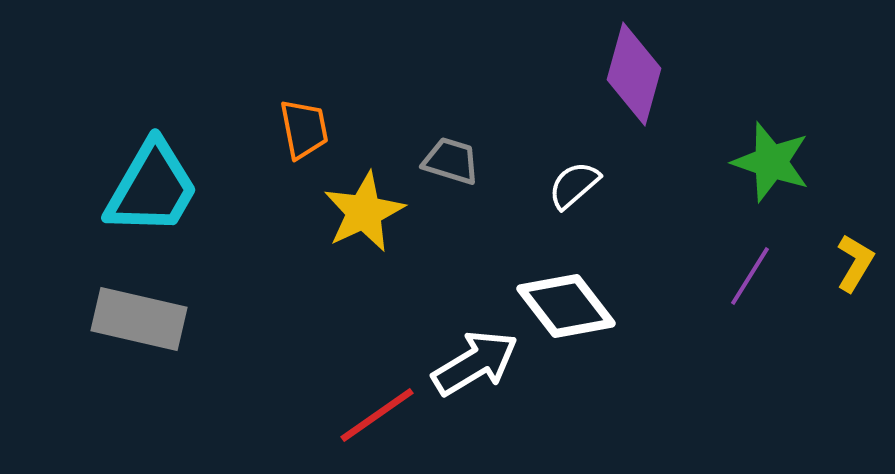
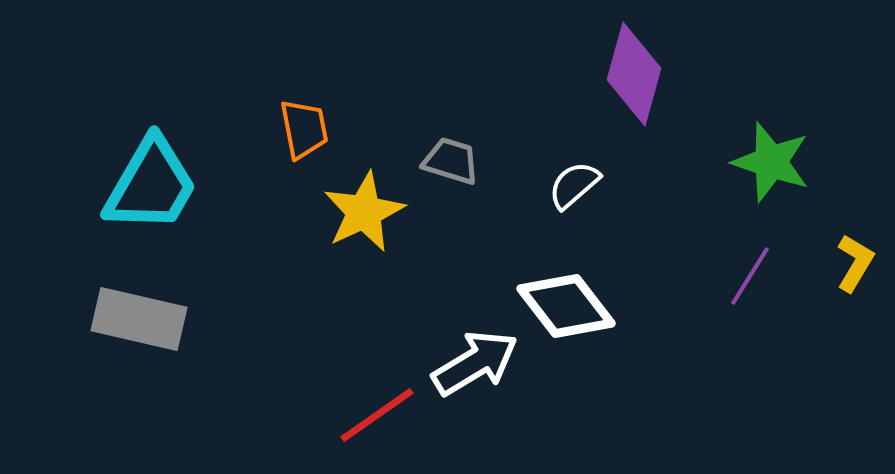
cyan trapezoid: moved 1 px left, 3 px up
